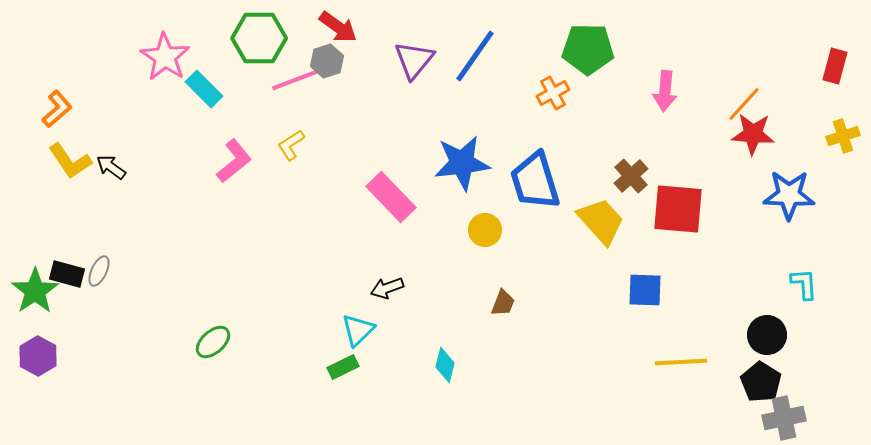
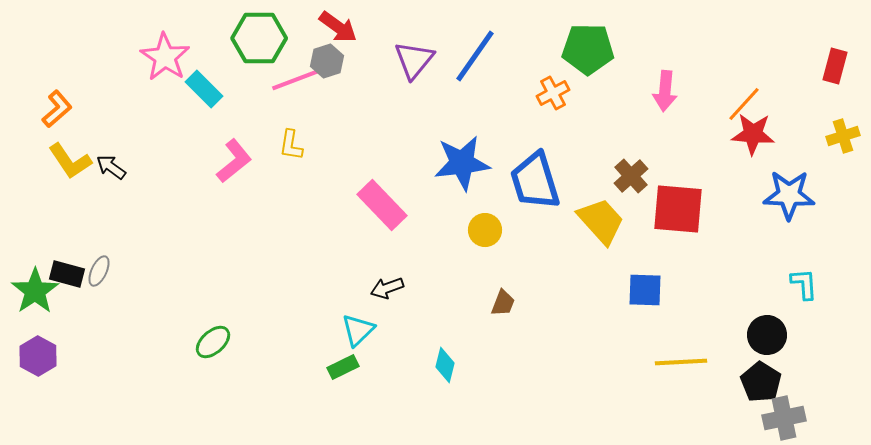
yellow L-shape at (291, 145): rotated 48 degrees counterclockwise
pink rectangle at (391, 197): moved 9 px left, 8 px down
